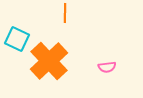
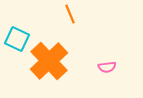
orange line: moved 5 px right, 1 px down; rotated 24 degrees counterclockwise
